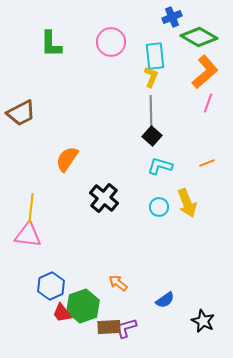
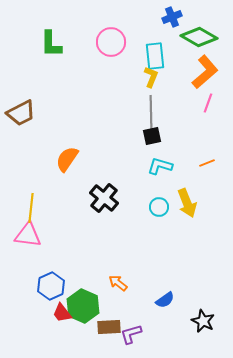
black square: rotated 36 degrees clockwise
green hexagon: rotated 16 degrees counterclockwise
purple L-shape: moved 5 px right, 6 px down
